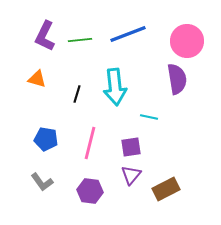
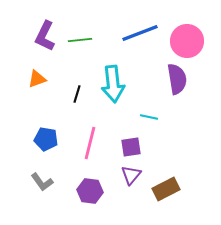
blue line: moved 12 px right, 1 px up
orange triangle: rotated 36 degrees counterclockwise
cyan arrow: moved 2 px left, 3 px up
